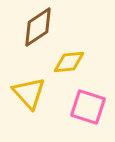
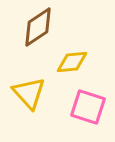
yellow diamond: moved 3 px right
